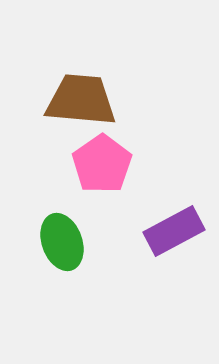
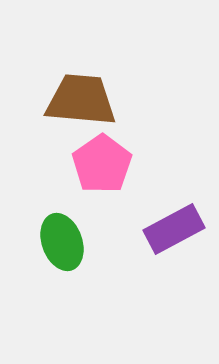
purple rectangle: moved 2 px up
